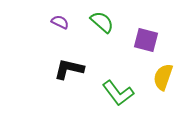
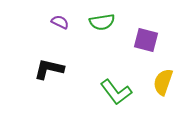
green semicircle: rotated 130 degrees clockwise
black L-shape: moved 20 px left
yellow semicircle: moved 5 px down
green L-shape: moved 2 px left, 1 px up
